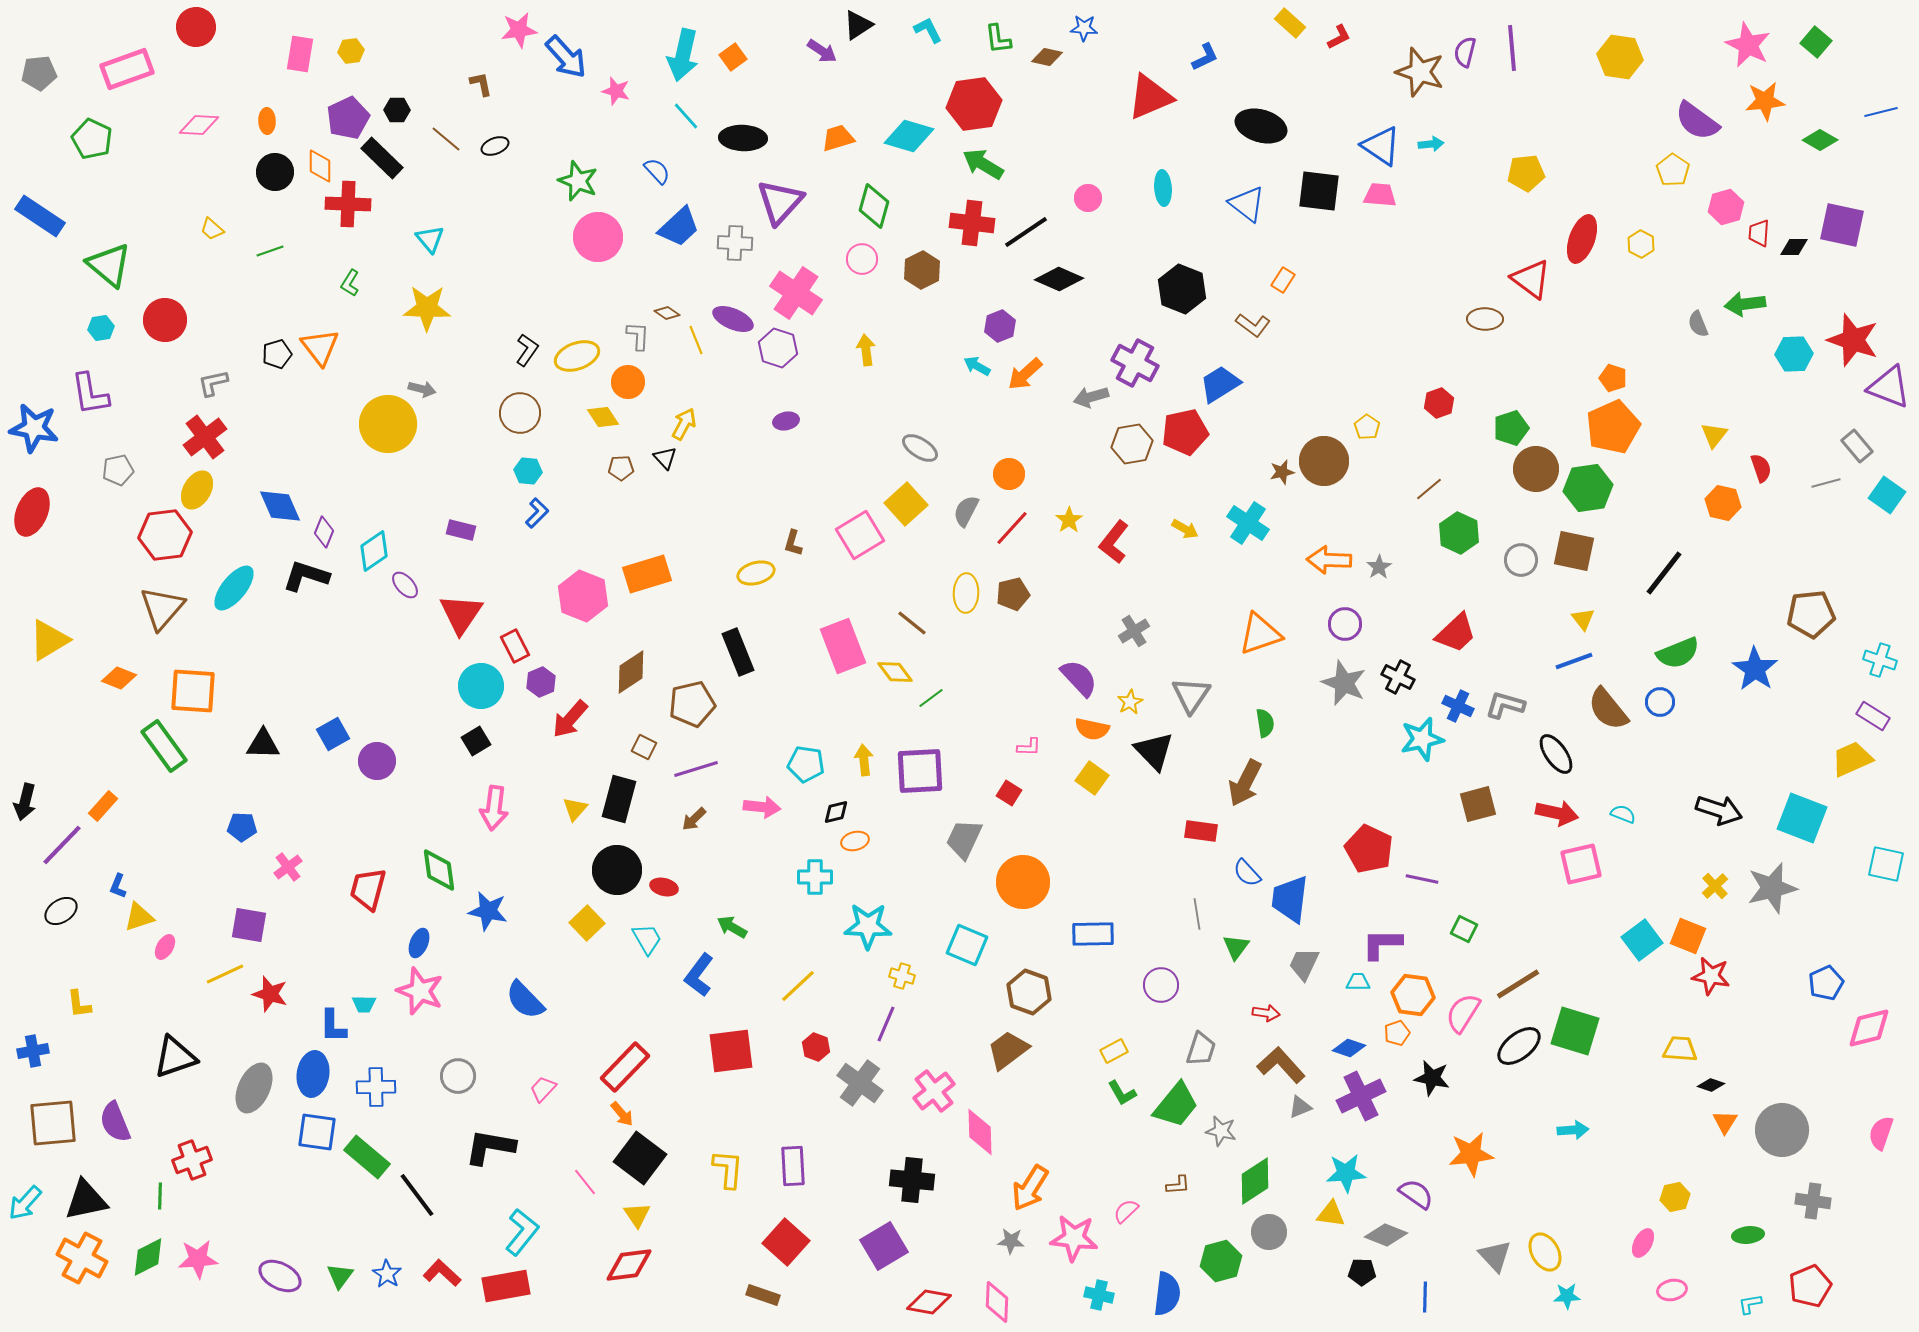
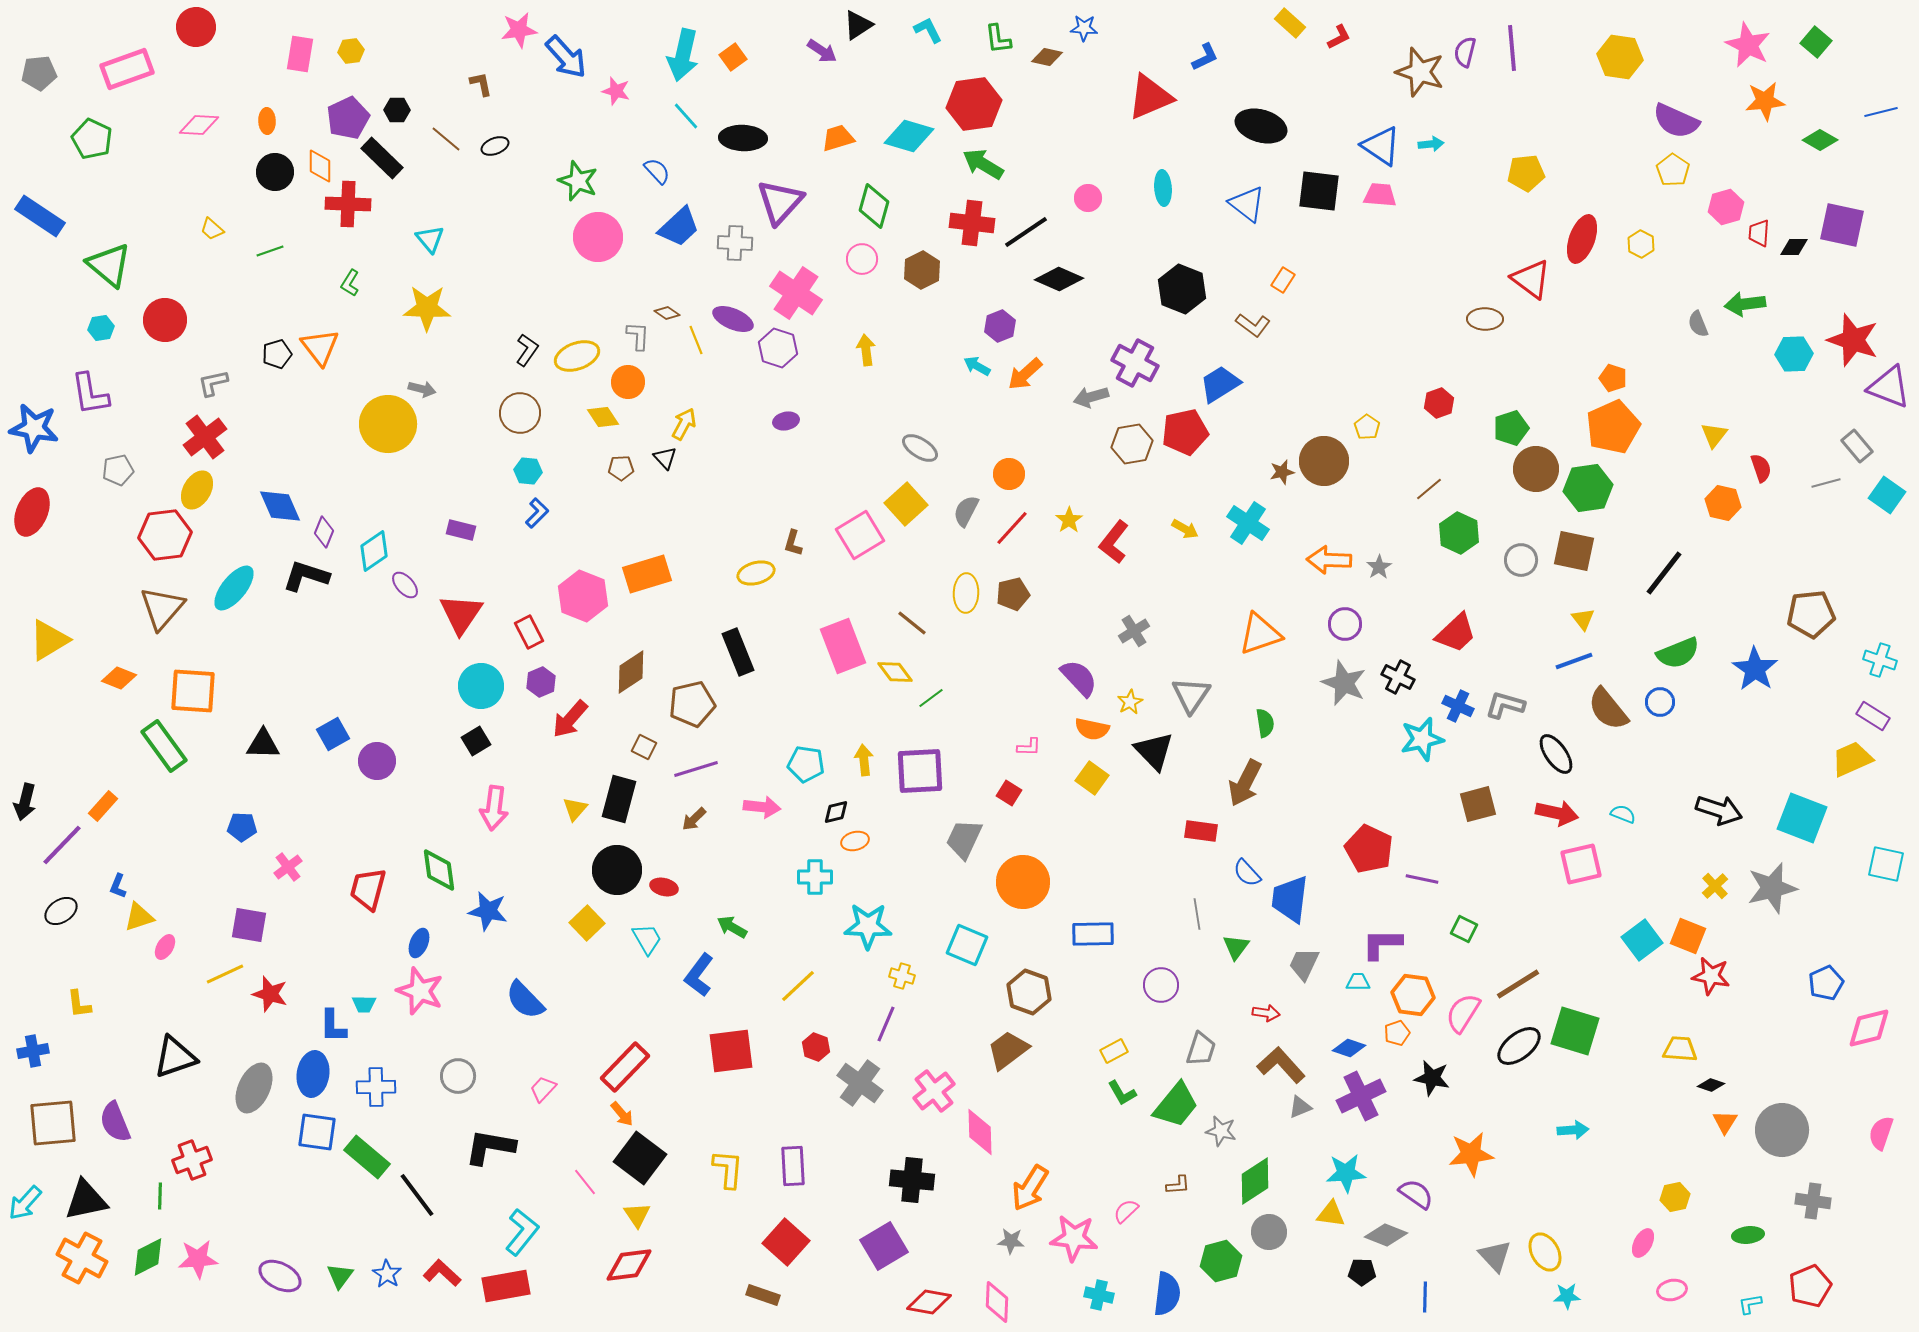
purple semicircle at (1697, 121): moved 21 px left; rotated 12 degrees counterclockwise
red rectangle at (515, 646): moved 14 px right, 14 px up
